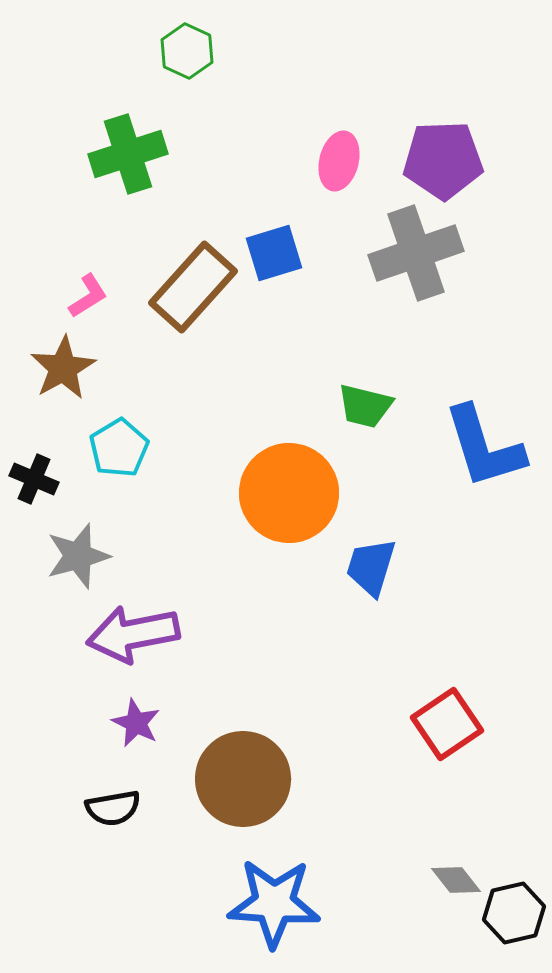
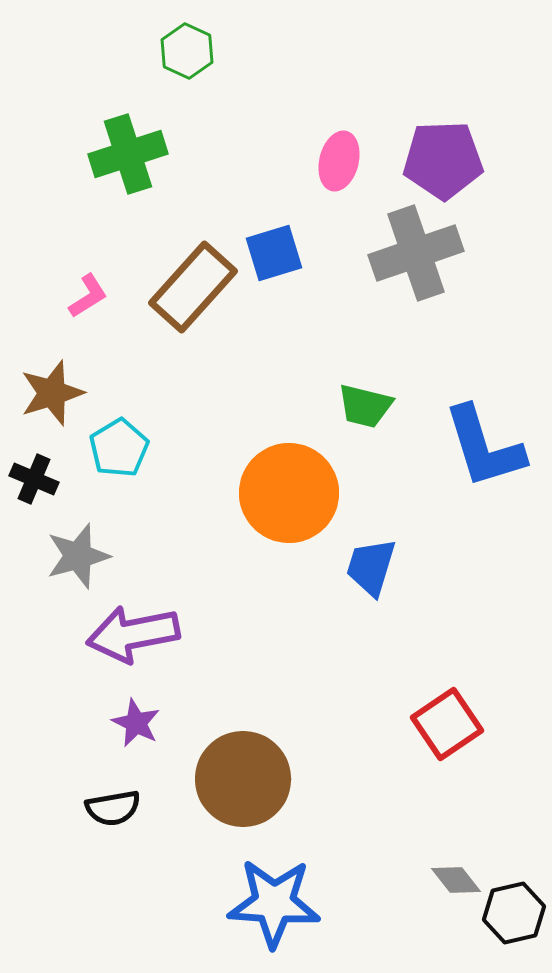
brown star: moved 11 px left, 25 px down; rotated 12 degrees clockwise
